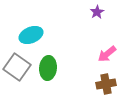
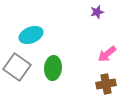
purple star: rotated 16 degrees clockwise
green ellipse: moved 5 px right
